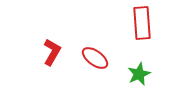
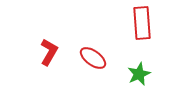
red L-shape: moved 3 px left
red ellipse: moved 2 px left
